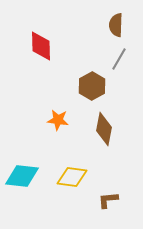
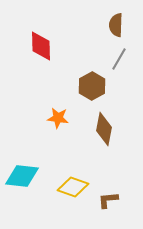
orange star: moved 2 px up
yellow diamond: moved 1 px right, 10 px down; rotated 12 degrees clockwise
